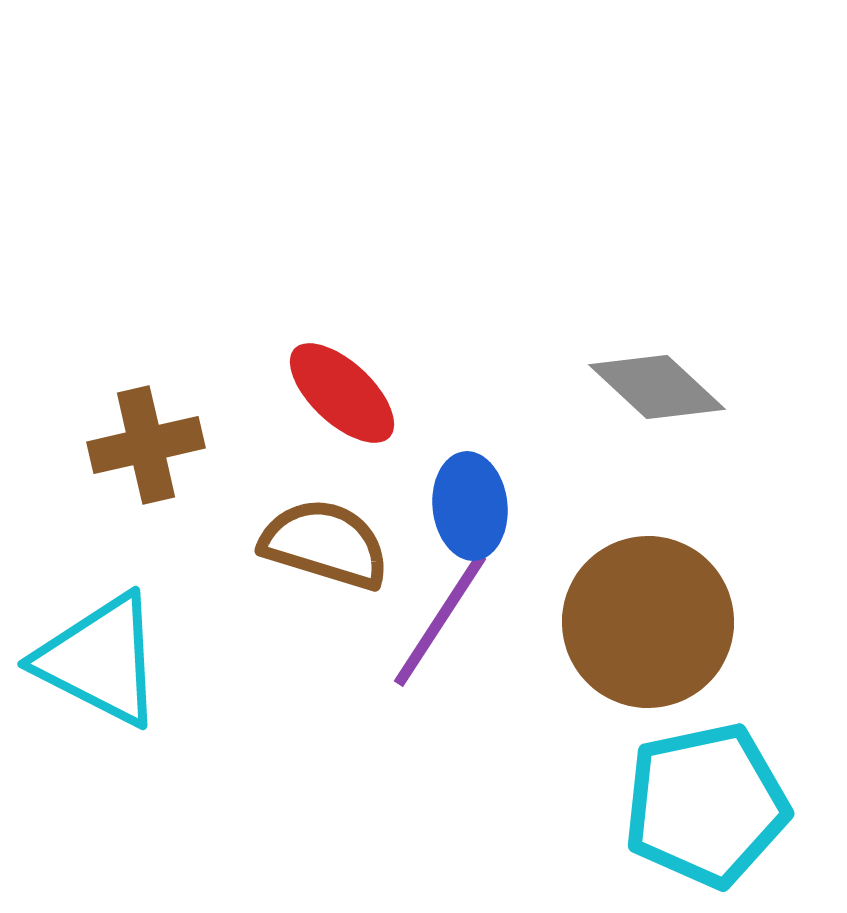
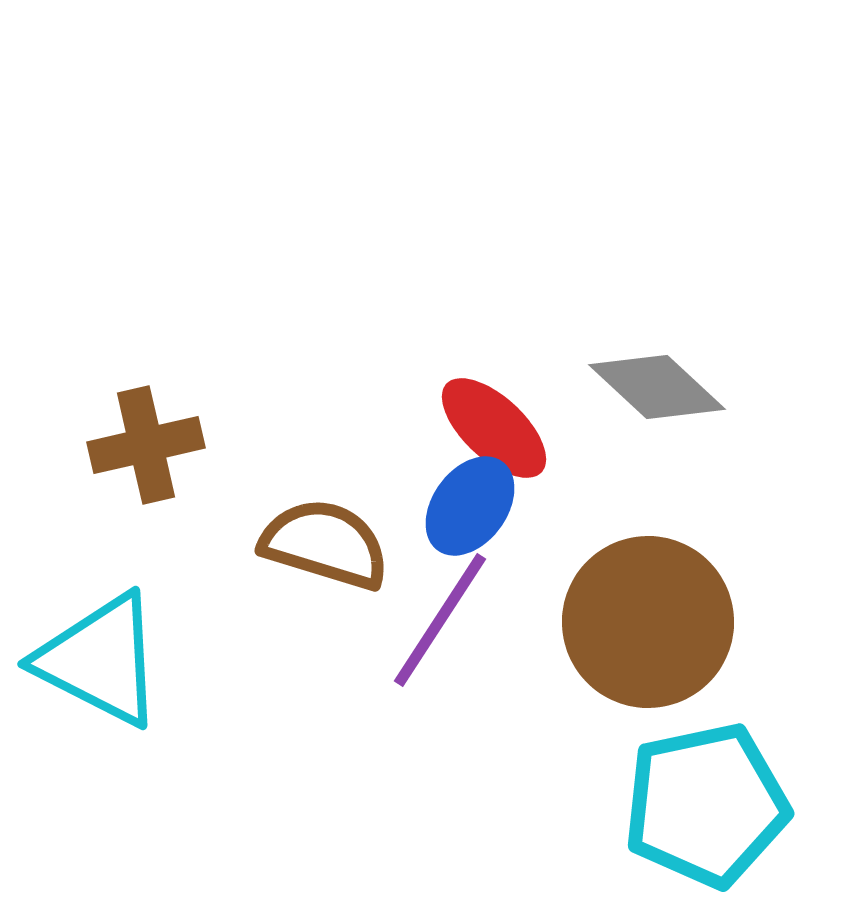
red ellipse: moved 152 px right, 35 px down
blue ellipse: rotated 42 degrees clockwise
